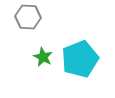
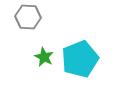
green star: moved 1 px right
